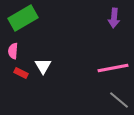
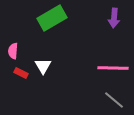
green rectangle: moved 29 px right
pink line: rotated 12 degrees clockwise
gray line: moved 5 px left
